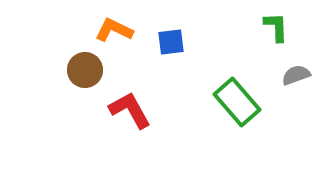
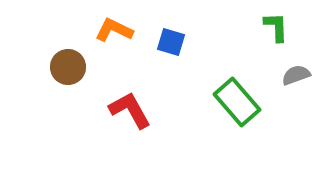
blue square: rotated 24 degrees clockwise
brown circle: moved 17 px left, 3 px up
